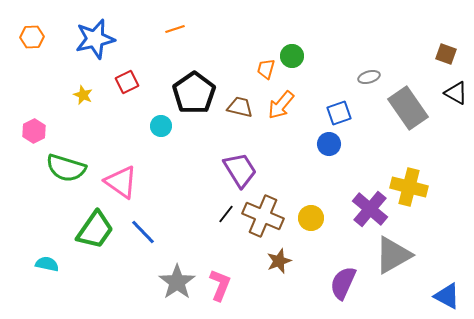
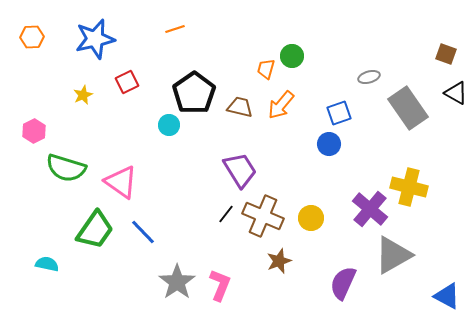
yellow star: rotated 24 degrees clockwise
cyan circle: moved 8 px right, 1 px up
